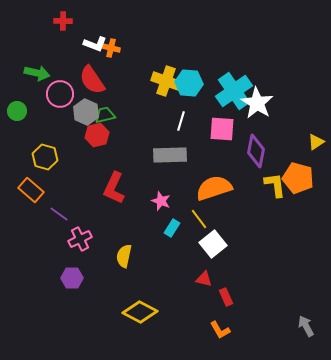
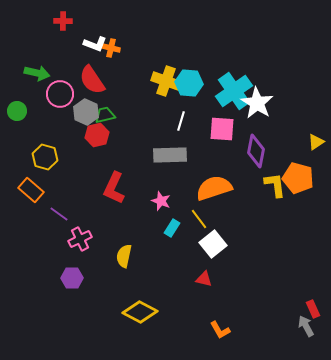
red rectangle: moved 87 px right, 12 px down
